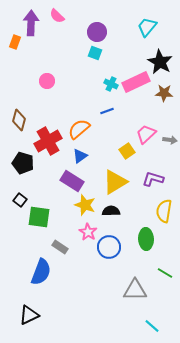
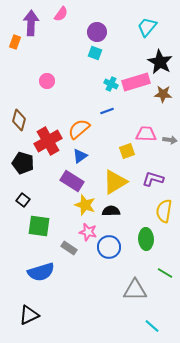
pink semicircle: moved 4 px right, 2 px up; rotated 98 degrees counterclockwise
pink rectangle: rotated 8 degrees clockwise
brown star: moved 1 px left, 1 px down
pink trapezoid: rotated 45 degrees clockwise
yellow square: rotated 14 degrees clockwise
black square: moved 3 px right
green square: moved 9 px down
pink star: rotated 18 degrees counterclockwise
gray rectangle: moved 9 px right, 1 px down
blue semicircle: rotated 52 degrees clockwise
